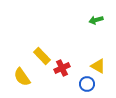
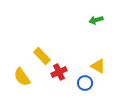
red cross: moved 3 px left, 4 px down
blue circle: moved 2 px left, 1 px up
